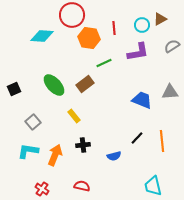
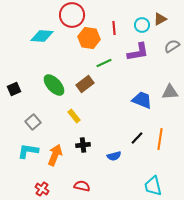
orange line: moved 2 px left, 2 px up; rotated 15 degrees clockwise
